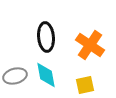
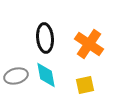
black ellipse: moved 1 px left, 1 px down
orange cross: moved 1 px left, 1 px up
gray ellipse: moved 1 px right
